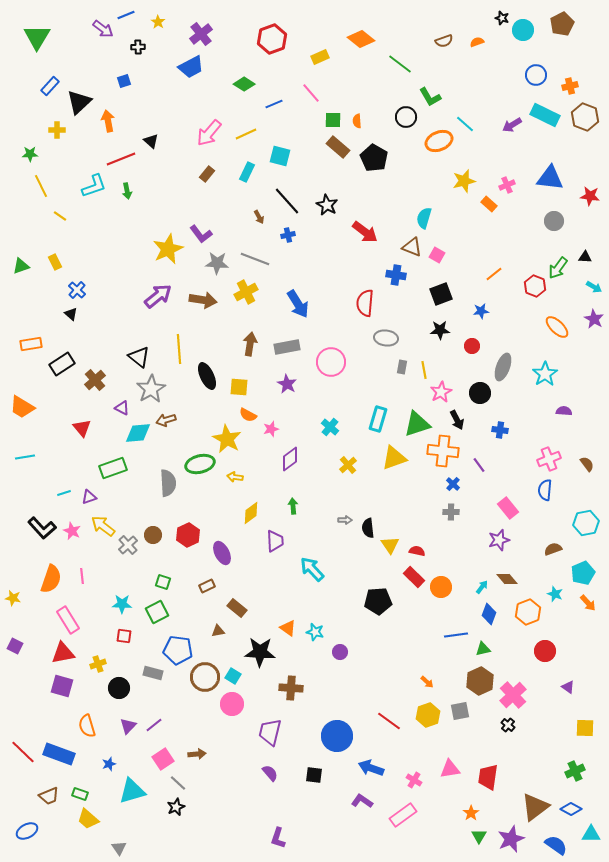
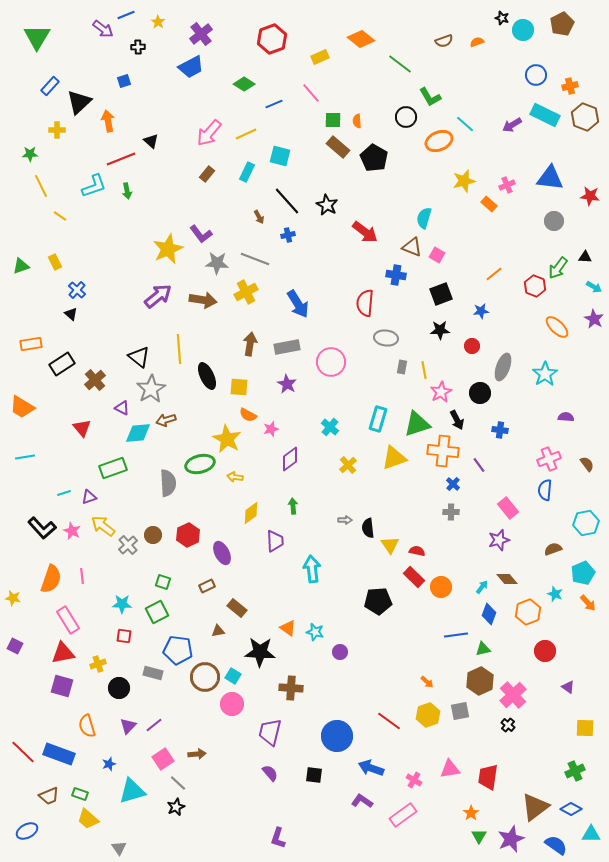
purple semicircle at (564, 411): moved 2 px right, 6 px down
cyan arrow at (312, 569): rotated 36 degrees clockwise
